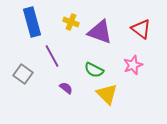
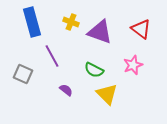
gray square: rotated 12 degrees counterclockwise
purple semicircle: moved 2 px down
